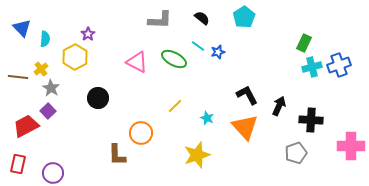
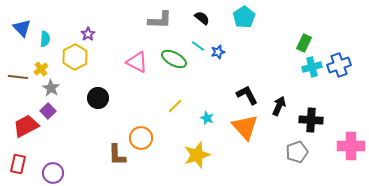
orange circle: moved 5 px down
gray pentagon: moved 1 px right, 1 px up
